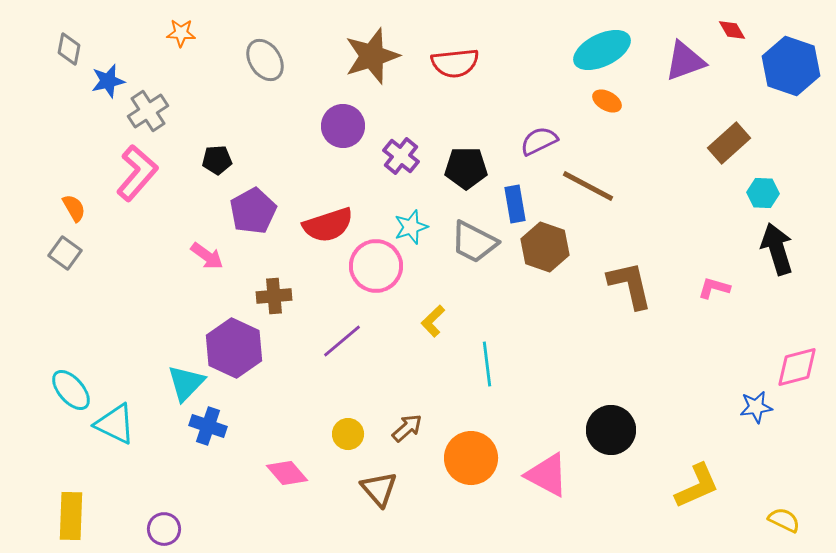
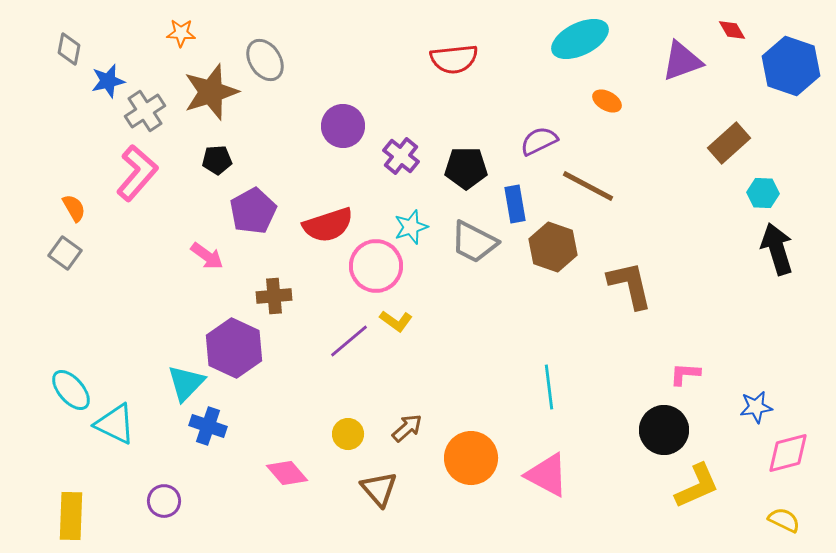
cyan ellipse at (602, 50): moved 22 px left, 11 px up
brown star at (372, 56): moved 161 px left, 36 px down
purple triangle at (685, 61): moved 3 px left
red semicircle at (455, 63): moved 1 px left, 4 px up
gray cross at (148, 111): moved 3 px left
brown hexagon at (545, 247): moved 8 px right
pink L-shape at (714, 288): moved 29 px left, 86 px down; rotated 12 degrees counterclockwise
yellow L-shape at (433, 321): moved 37 px left; rotated 100 degrees counterclockwise
purple line at (342, 341): moved 7 px right
cyan line at (487, 364): moved 62 px right, 23 px down
pink diamond at (797, 367): moved 9 px left, 86 px down
black circle at (611, 430): moved 53 px right
purple circle at (164, 529): moved 28 px up
